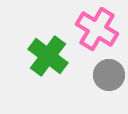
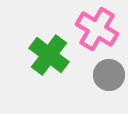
green cross: moved 1 px right, 1 px up
